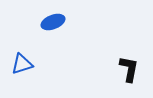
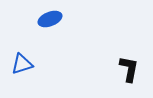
blue ellipse: moved 3 px left, 3 px up
